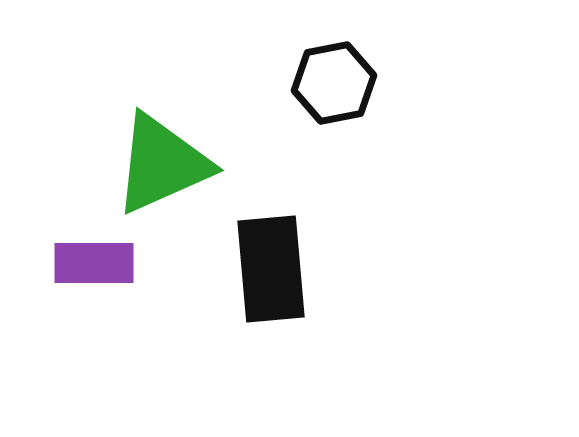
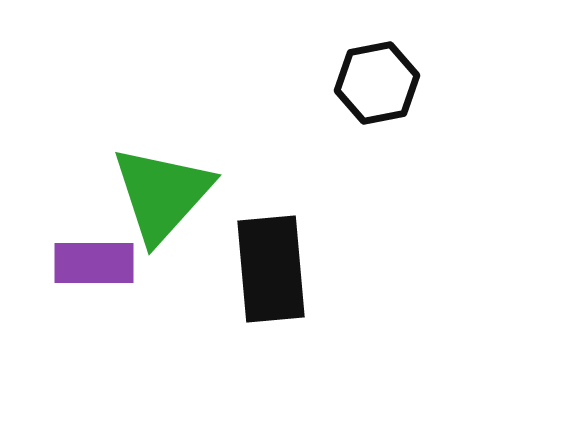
black hexagon: moved 43 px right
green triangle: moved 30 px down; rotated 24 degrees counterclockwise
